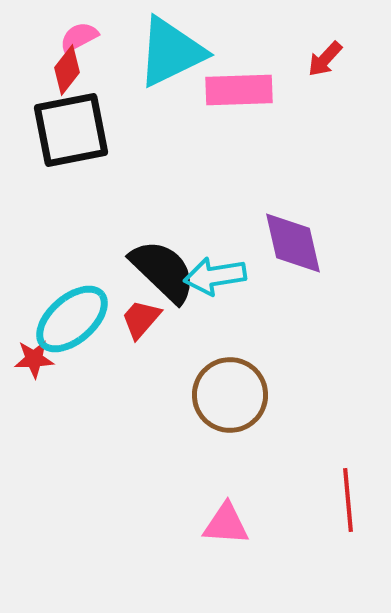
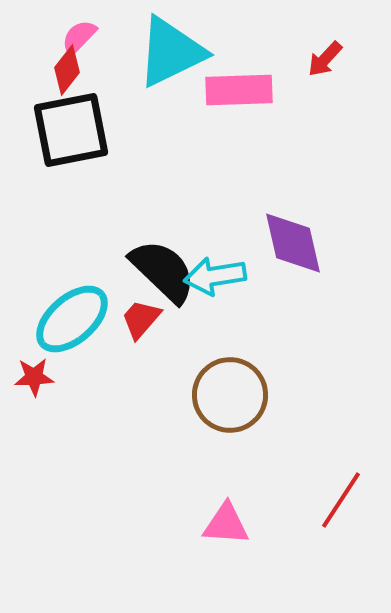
pink semicircle: rotated 18 degrees counterclockwise
red star: moved 18 px down
red line: moved 7 px left; rotated 38 degrees clockwise
